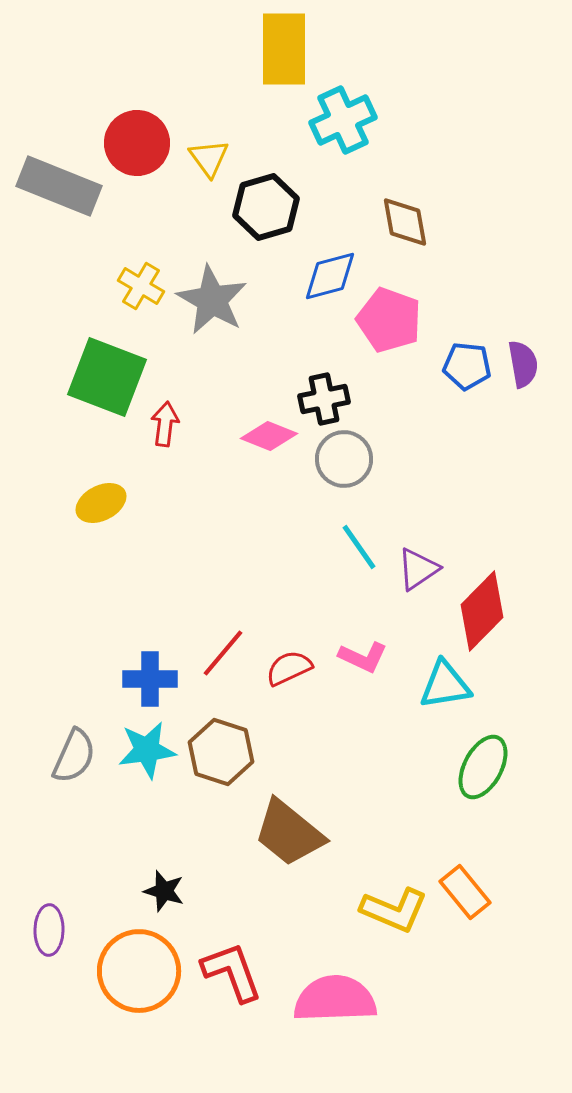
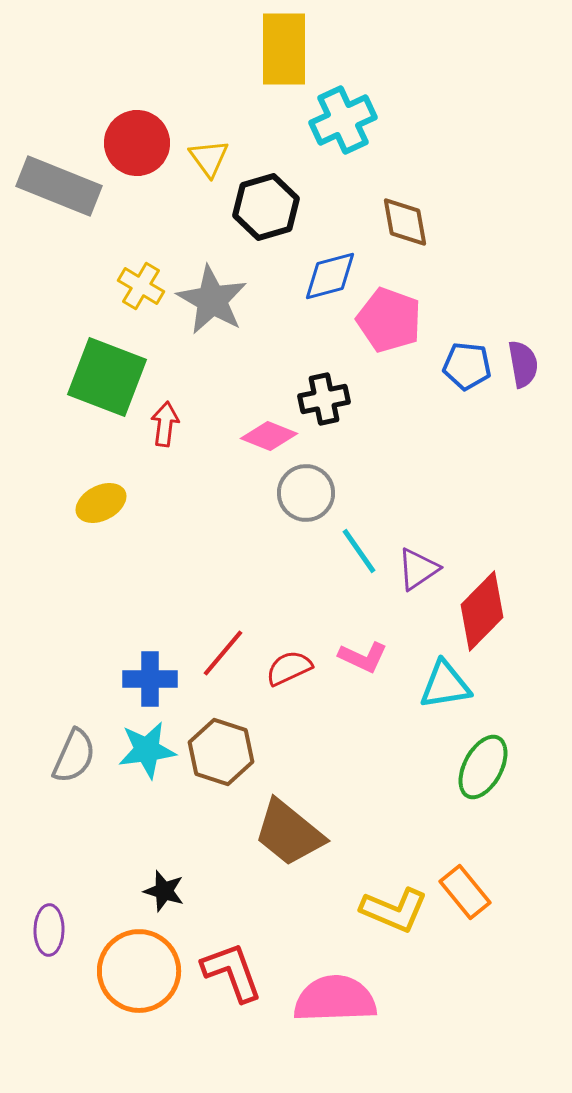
gray circle: moved 38 px left, 34 px down
cyan line: moved 4 px down
